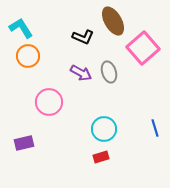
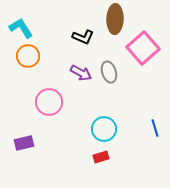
brown ellipse: moved 2 px right, 2 px up; rotated 32 degrees clockwise
